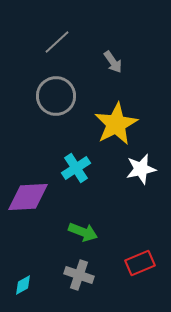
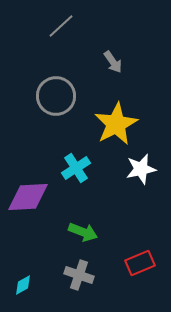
gray line: moved 4 px right, 16 px up
